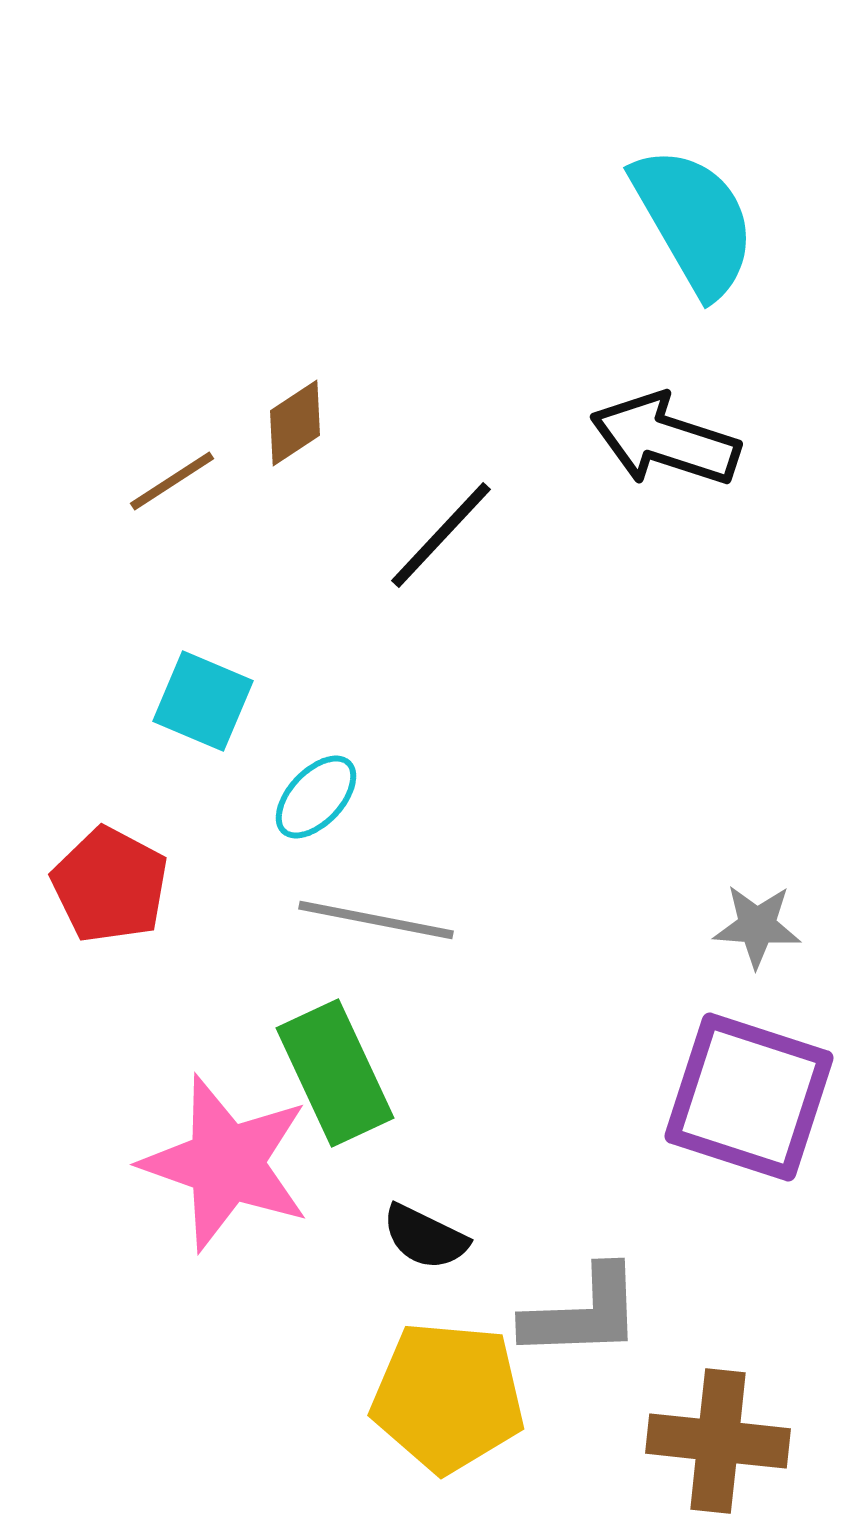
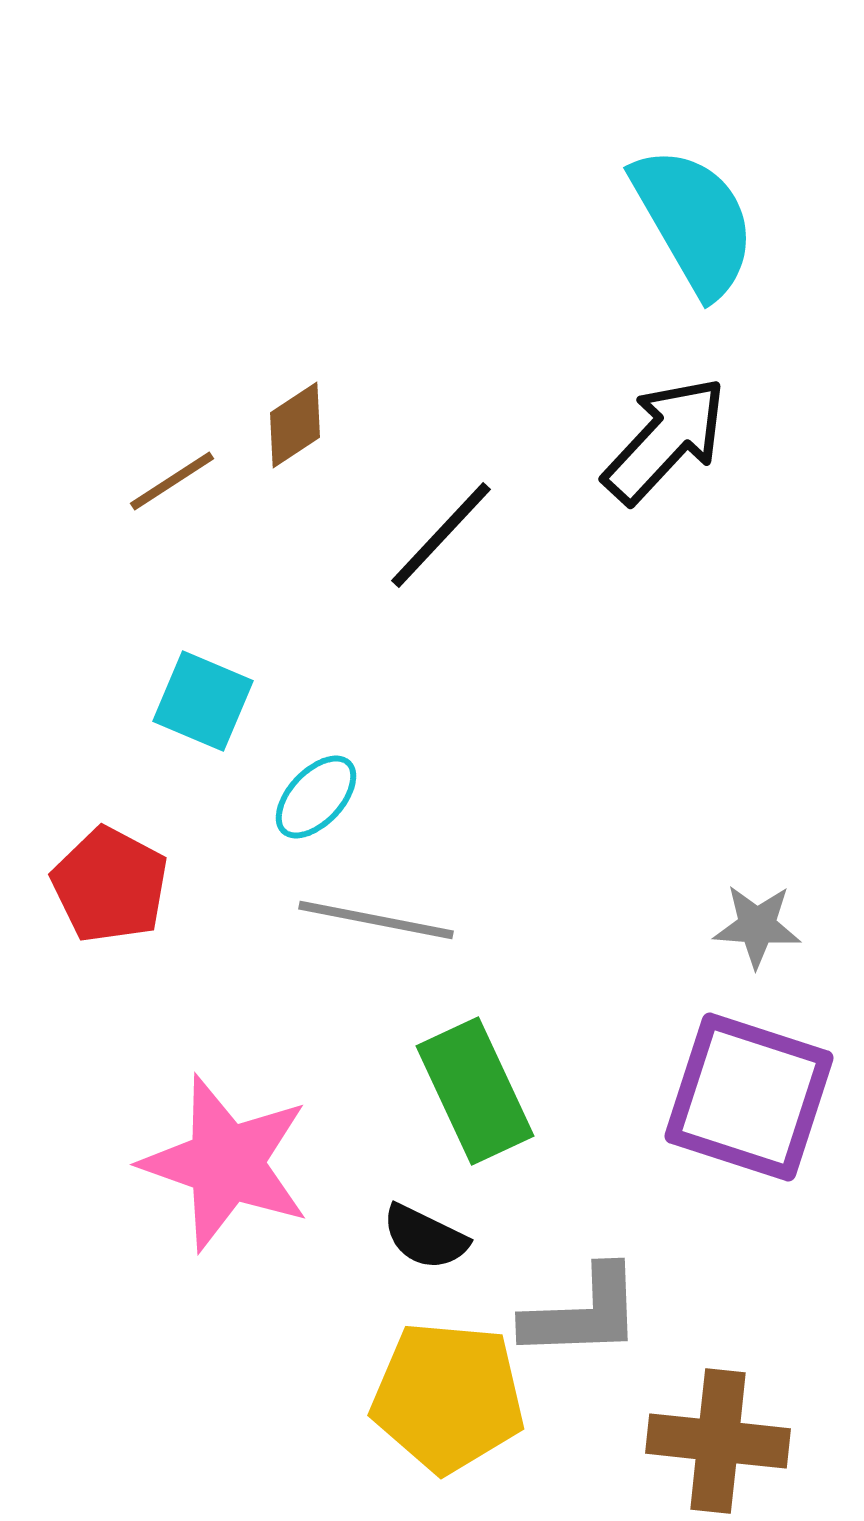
brown diamond: moved 2 px down
black arrow: rotated 115 degrees clockwise
green rectangle: moved 140 px right, 18 px down
